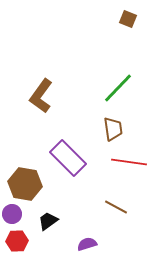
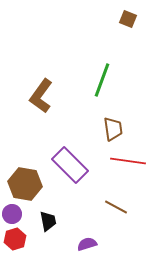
green line: moved 16 px left, 8 px up; rotated 24 degrees counterclockwise
purple rectangle: moved 2 px right, 7 px down
red line: moved 1 px left, 1 px up
black trapezoid: rotated 115 degrees clockwise
red hexagon: moved 2 px left, 2 px up; rotated 15 degrees counterclockwise
